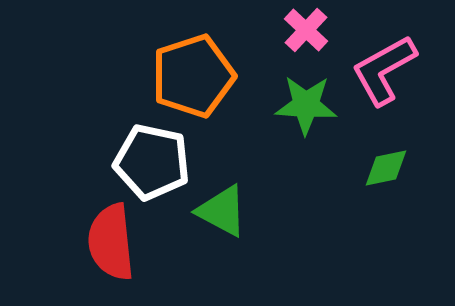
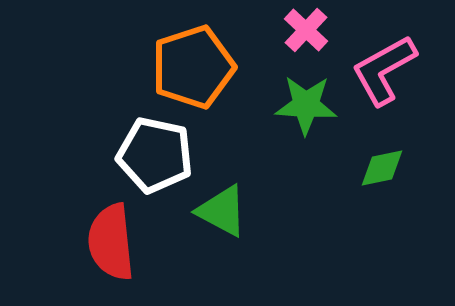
orange pentagon: moved 9 px up
white pentagon: moved 3 px right, 7 px up
green diamond: moved 4 px left
